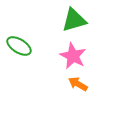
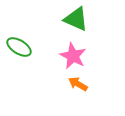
green triangle: moved 2 px right, 1 px up; rotated 40 degrees clockwise
green ellipse: moved 1 px down
